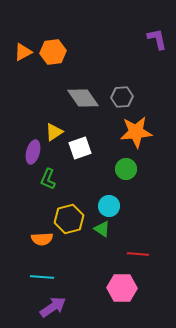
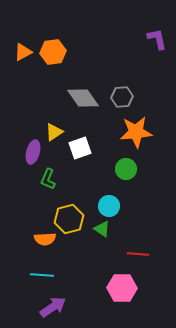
orange semicircle: moved 3 px right
cyan line: moved 2 px up
